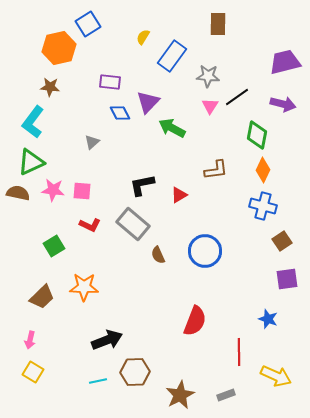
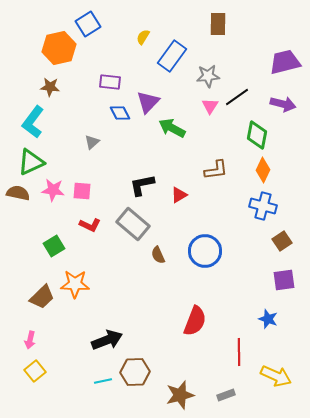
gray star at (208, 76): rotated 10 degrees counterclockwise
purple square at (287, 279): moved 3 px left, 1 px down
orange star at (84, 287): moved 9 px left, 3 px up
yellow square at (33, 372): moved 2 px right, 1 px up; rotated 20 degrees clockwise
cyan line at (98, 381): moved 5 px right
brown star at (180, 395): rotated 12 degrees clockwise
